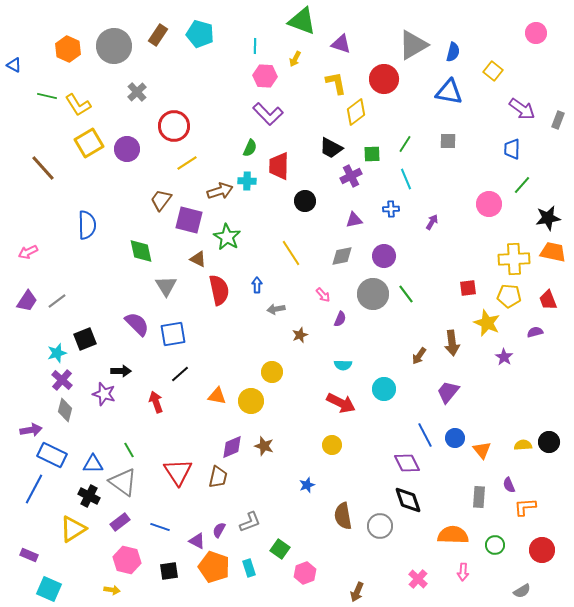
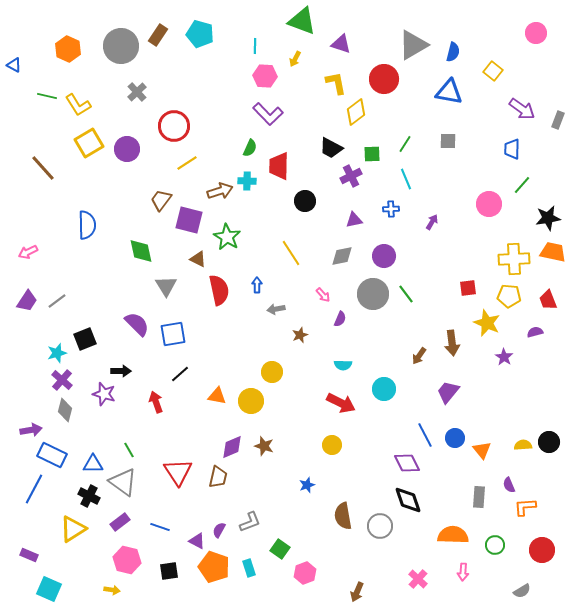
gray circle at (114, 46): moved 7 px right
